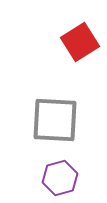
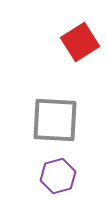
purple hexagon: moved 2 px left, 2 px up
